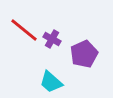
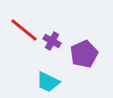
purple cross: moved 2 px down
cyan trapezoid: moved 3 px left; rotated 15 degrees counterclockwise
